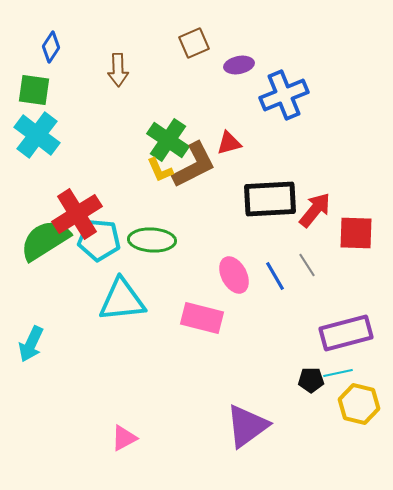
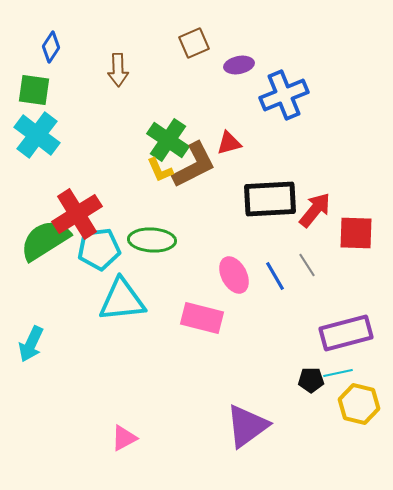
cyan pentagon: moved 9 px down; rotated 12 degrees counterclockwise
